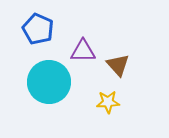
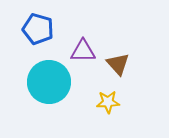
blue pentagon: rotated 8 degrees counterclockwise
brown triangle: moved 1 px up
